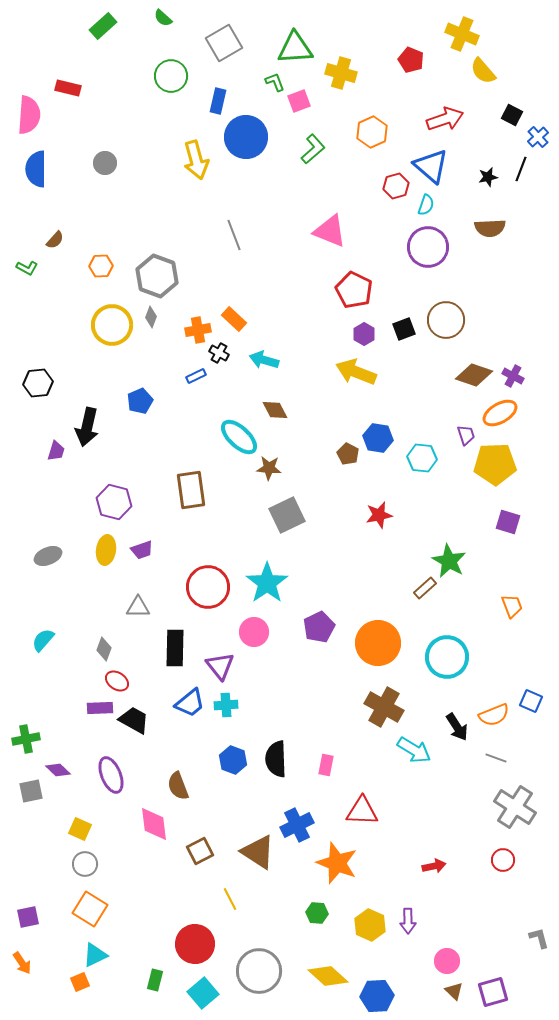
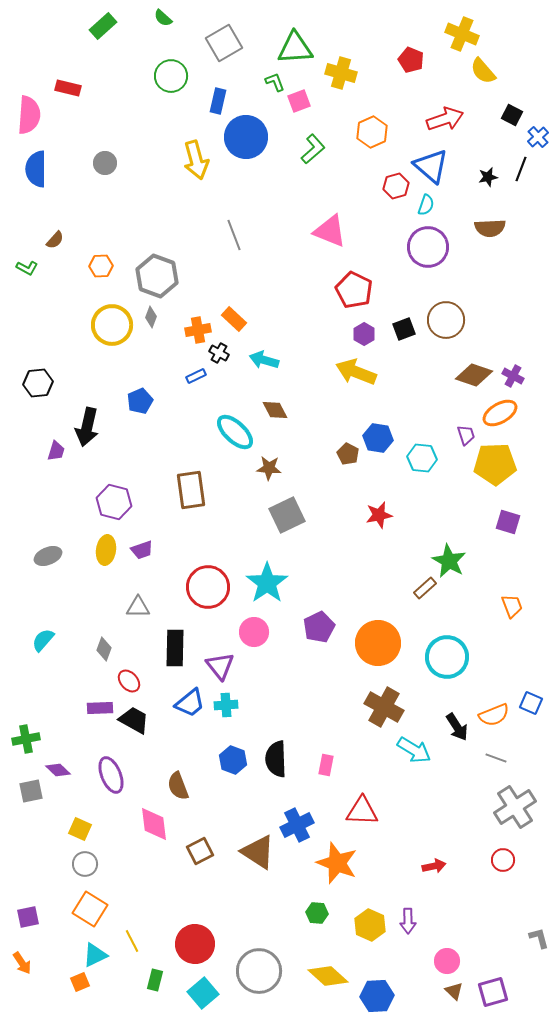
cyan ellipse at (239, 437): moved 4 px left, 5 px up
red ellipse at (117, 681): moved 12 px right; rotated 15 degrees clockwise
blue square at (531, 701): moved 2 px down
gray cross at (515, 807): rotated 24 degrees clockwise
yellow line at (230, 899): moved 98 px left, 42 px down
